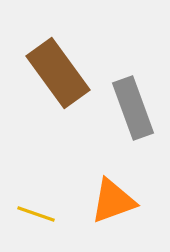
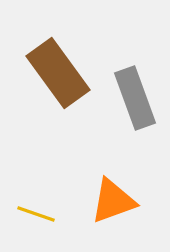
gray rectangle: moved 2 px right, 10 px up
